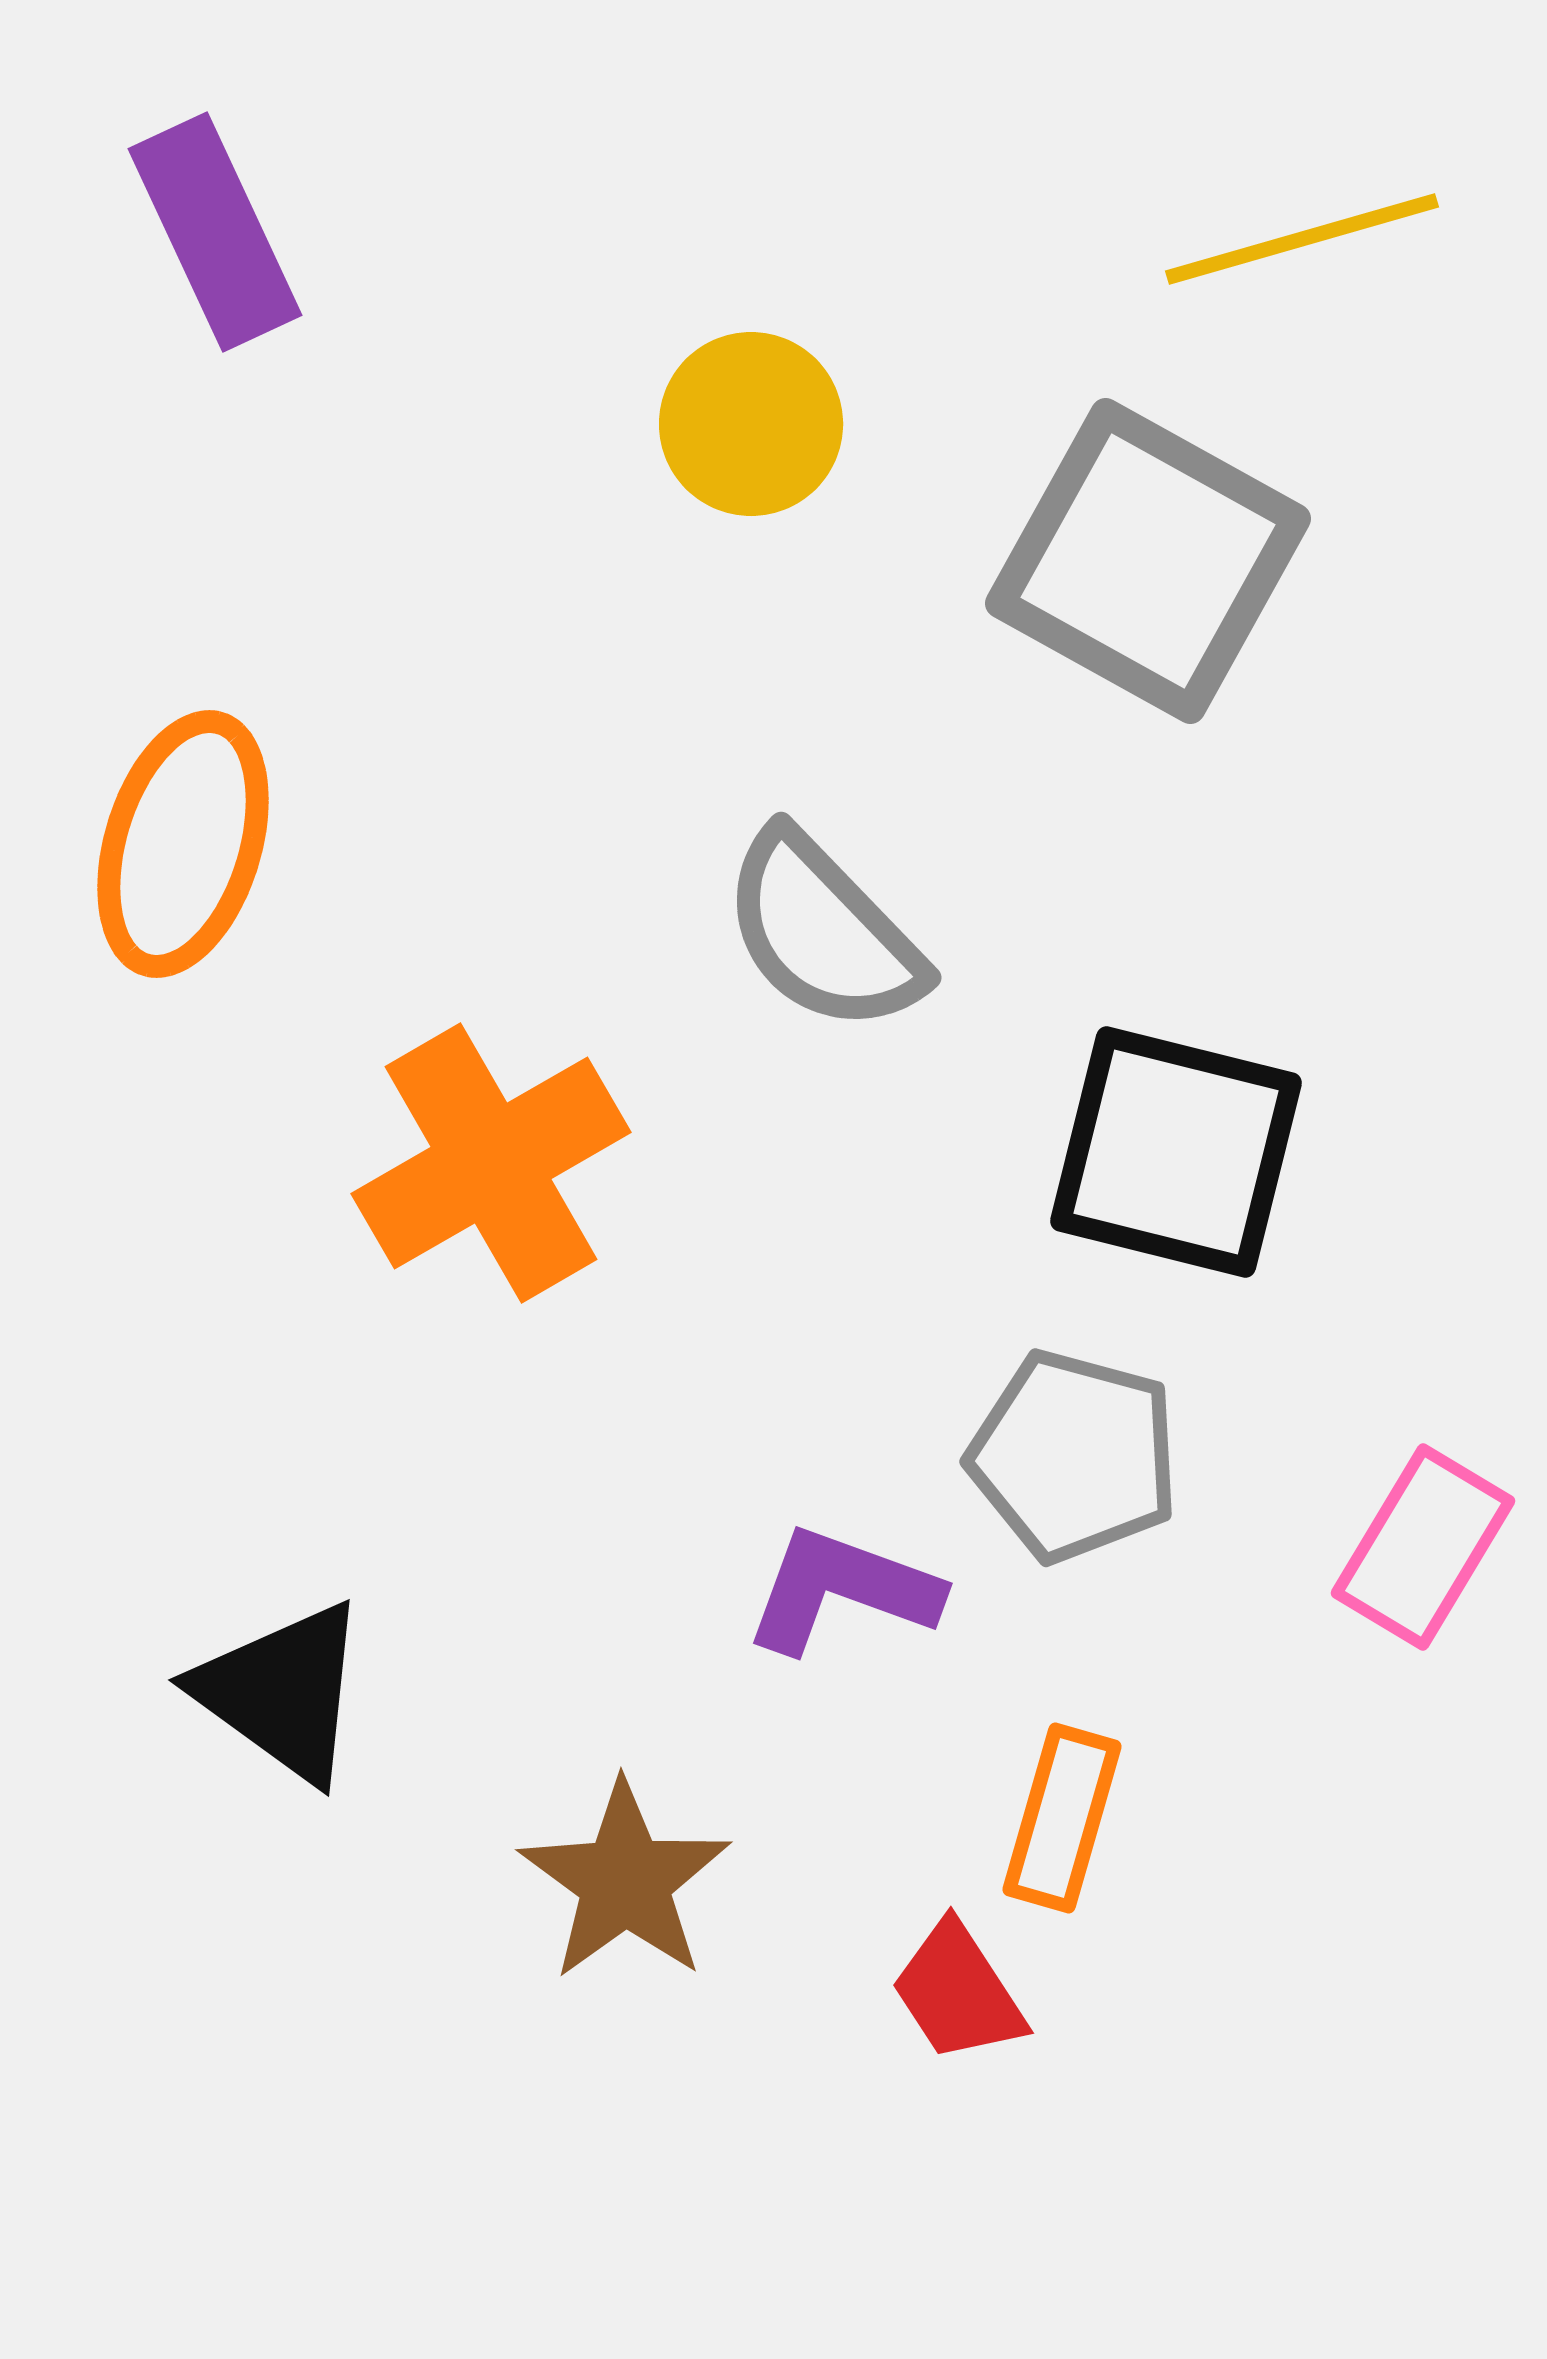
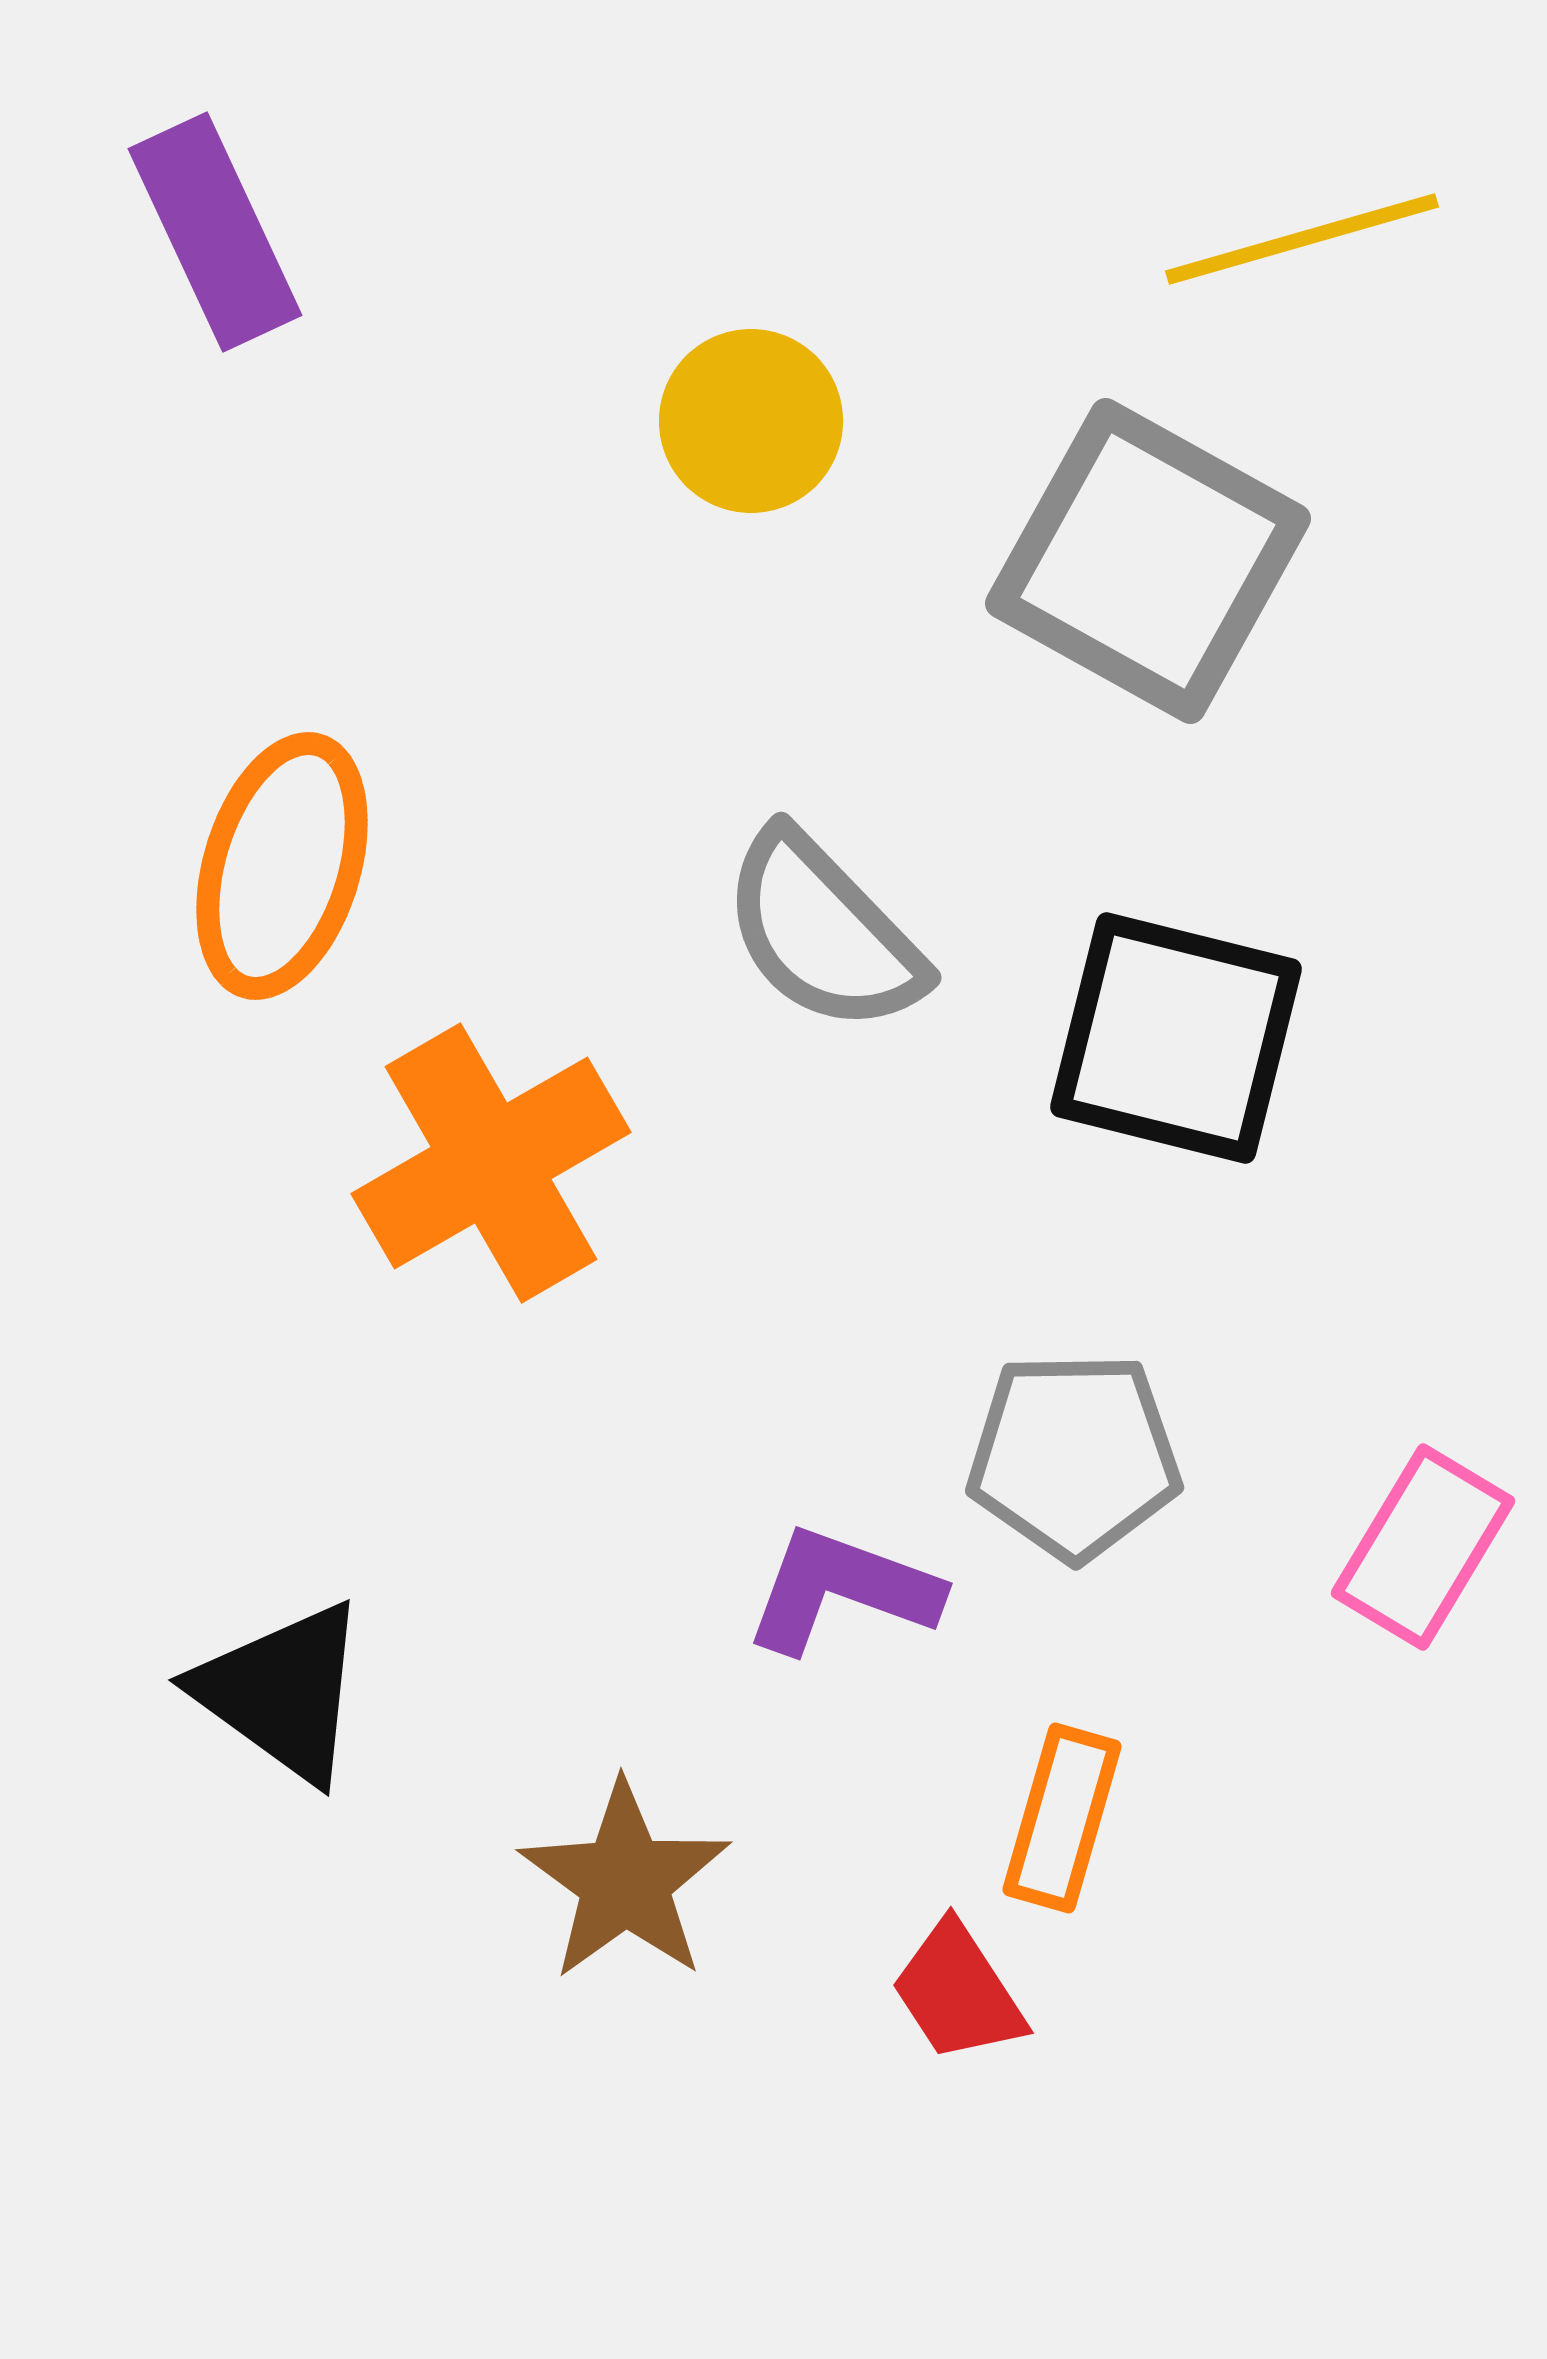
yellow circle: moved 3 px up
orange ellipse: moved 99 px right, 22 px down
black square: moved 114 px up
gray pentagon: rotated 16 degrees counterclockwise
